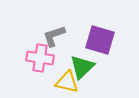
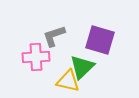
pink cross: moved 4 px left, 1 px up; rotated 12 degrees counterclockwise
yellow triangle: moved 1 px right, 1 px up
